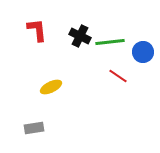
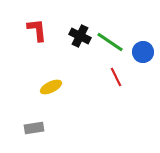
green line: rotated 40 degrees clockwise
red line: moved 2 px left, 1 px down; rotated 30 degrees clockwise
